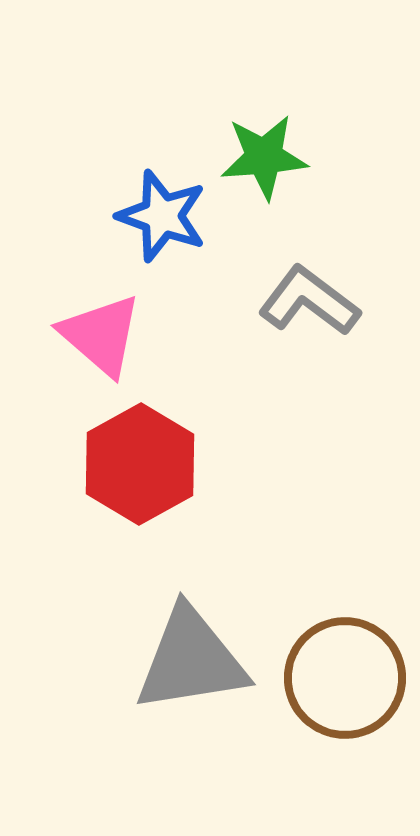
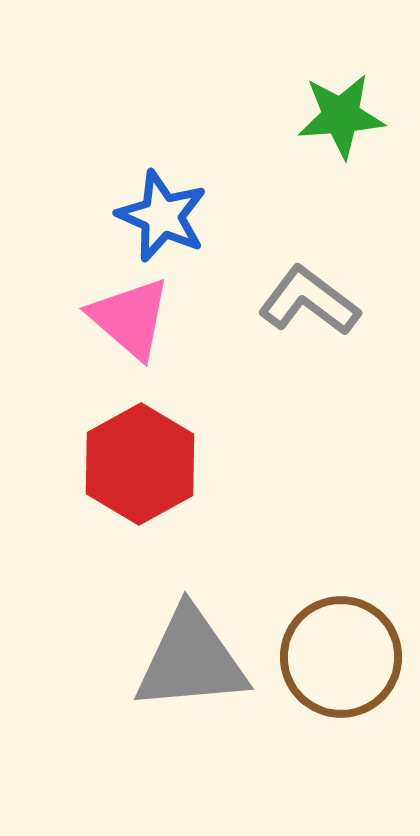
green star: moved 77 px right, 41 px up
blue star: rotated 4 degrees clockwise
pink triangle: moved 29 px right, 17 px up
gray triangle: rotated 4 degrees clockwise
brown circle: moved 4 px left, 21 px up
